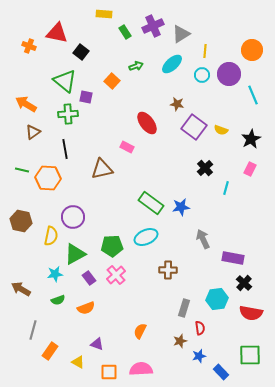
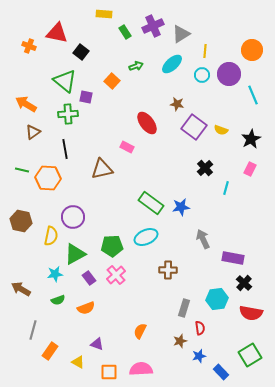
green square at (250, 355): rotated 30 degrees counterclockwise
